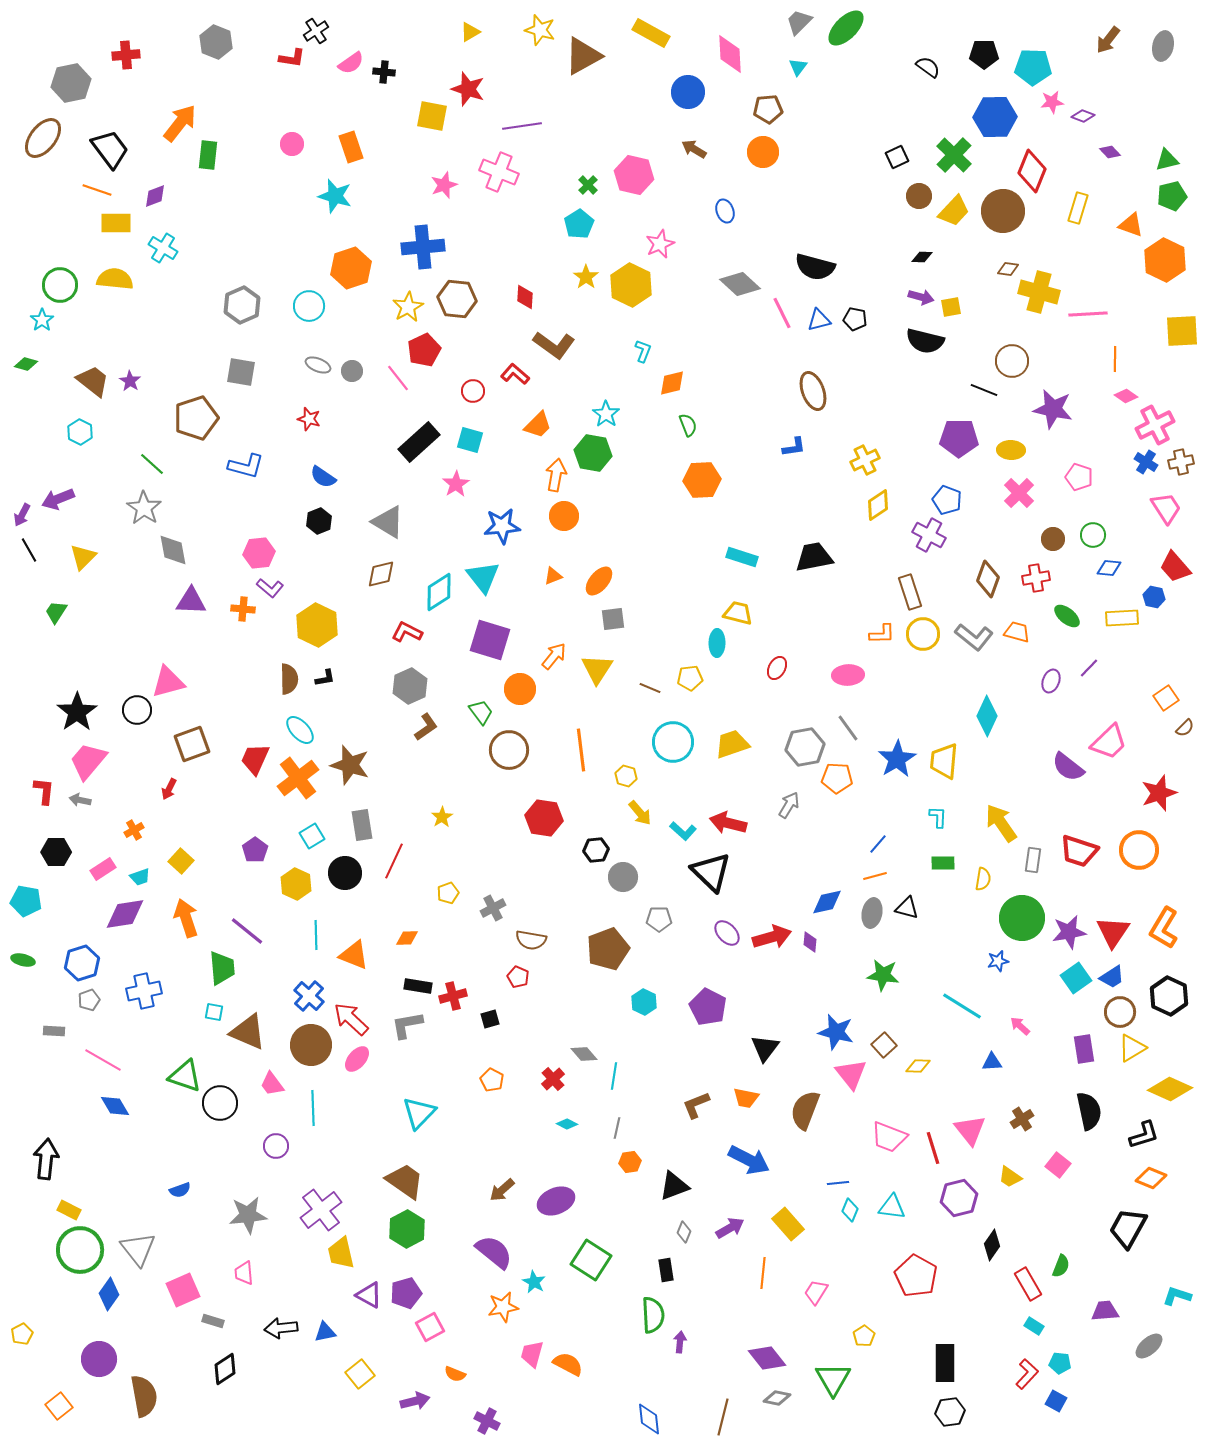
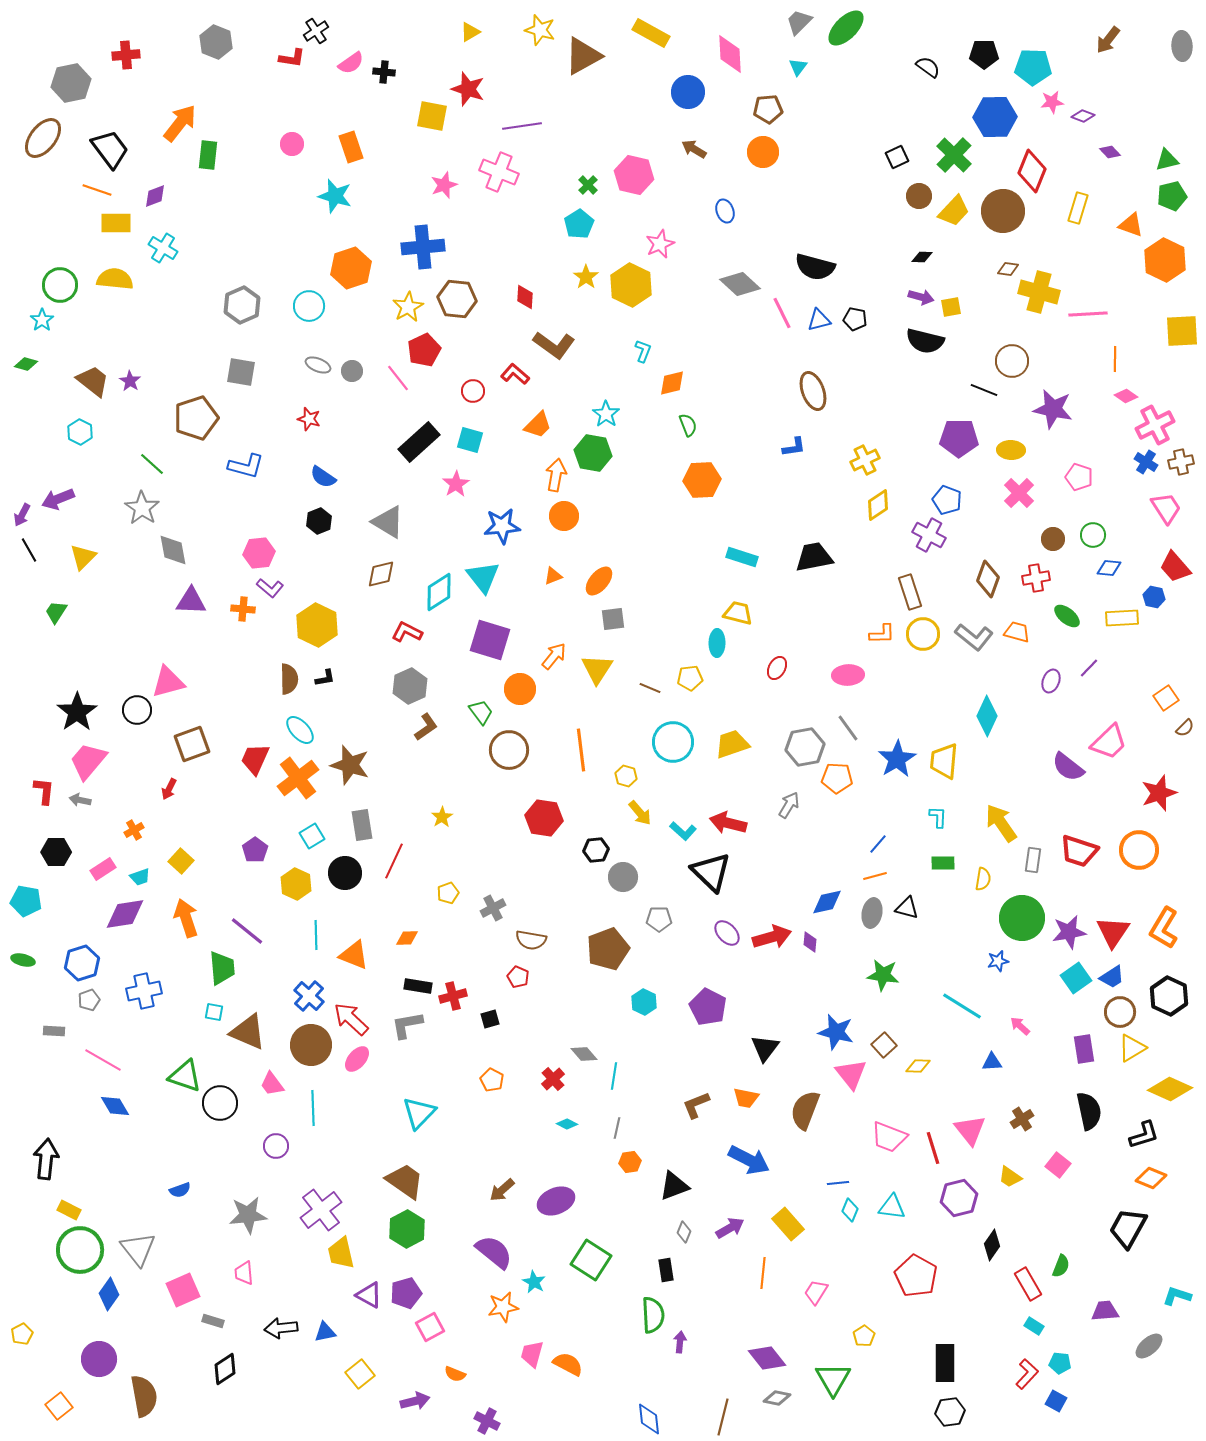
gray ellipse at (1163, 46): moved 19 px right; rotated 16 degrees counterclockwise
gray star at (144, 508): moved 2 px left
